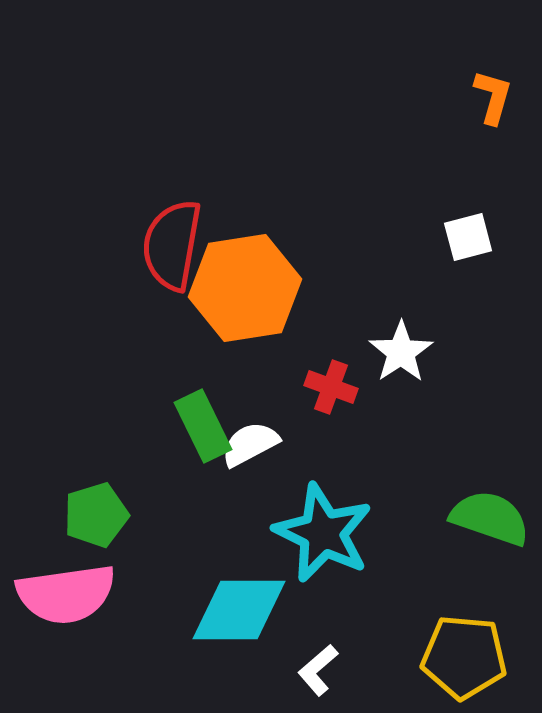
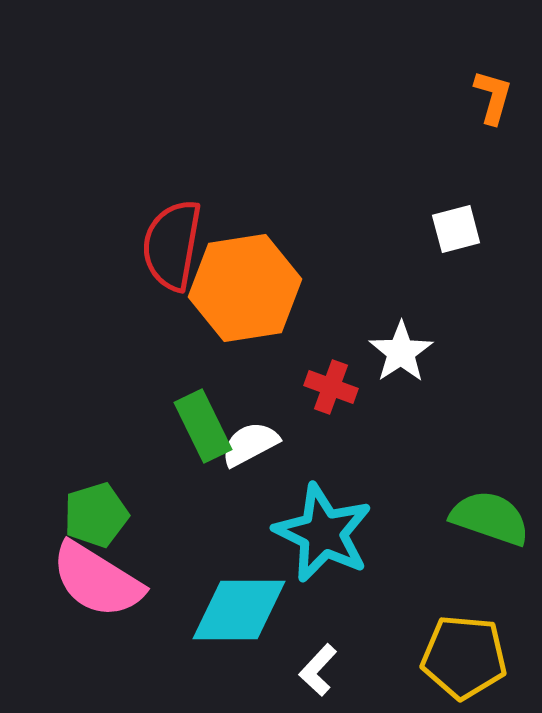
white square: moved 12 px left, 8 px up
pink semicircle: moved 31 px right, 14 px up; rotated 40 degrees clockwise
white L-shape: rotated 6 degrees counterclockwise
